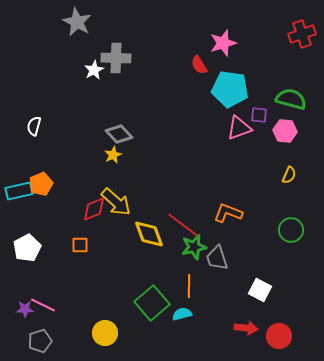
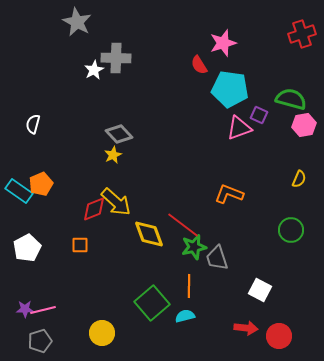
purple square: rotated 18 degrees clockwise
white semicircle: moved 1 px left, 2 px up
pink hexagon: moved 19 px right, 6 px up; rotated 15 degrees counterclockwise
yellow semicircle: moved 10 px right, 4 px down
cyan rectangle: rotated 48 degrees clockwise
orange L-shape: moved 1 px right, 19 px up
pink line: moved 5 px down; rotated 40 degrees counterclockwise
cyan semicircle: moved 3 px right, 2 px down
yellow circle: moved 3 px left
